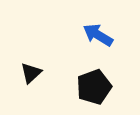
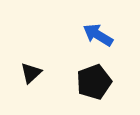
black pentagon: moved 5 px up
